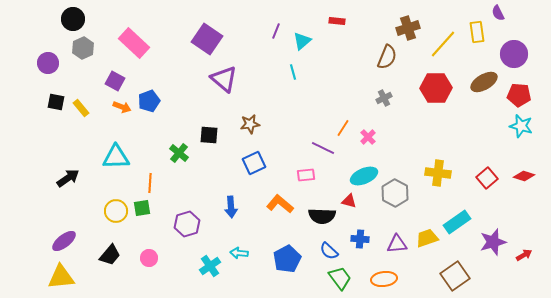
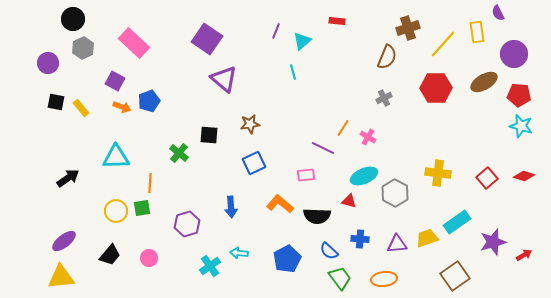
pink cross at (368, 137): rotated 14 degrees counterclockwise
black semicircle at (322, 216): moved 5 px left
